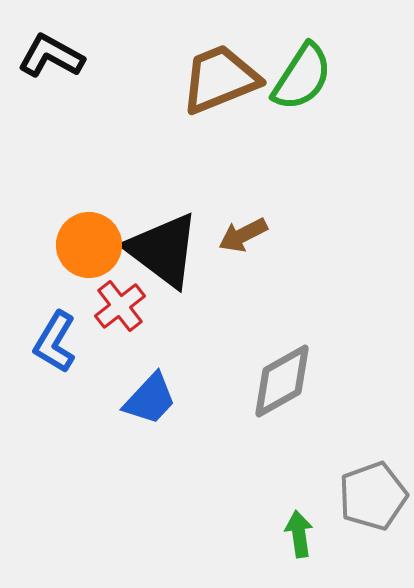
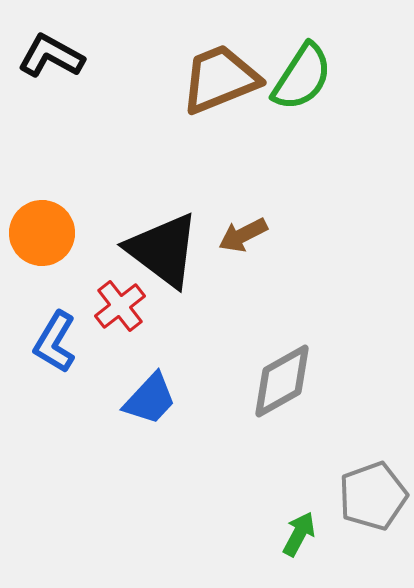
orange circle: moved 47 px left, 12 px up
green arrow: rotated 36 degrees clockwise
